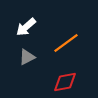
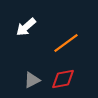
gray triangle: moved 5 px right, 23 px down
red diamond: moved 2 px left, 3 px up
